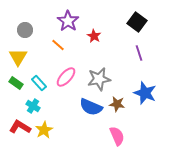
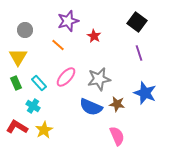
purple star: rotated 20 degrees clockwise
green rectangle: rotated 32 degrees clockwise
red L-shape: moved 3 px left
